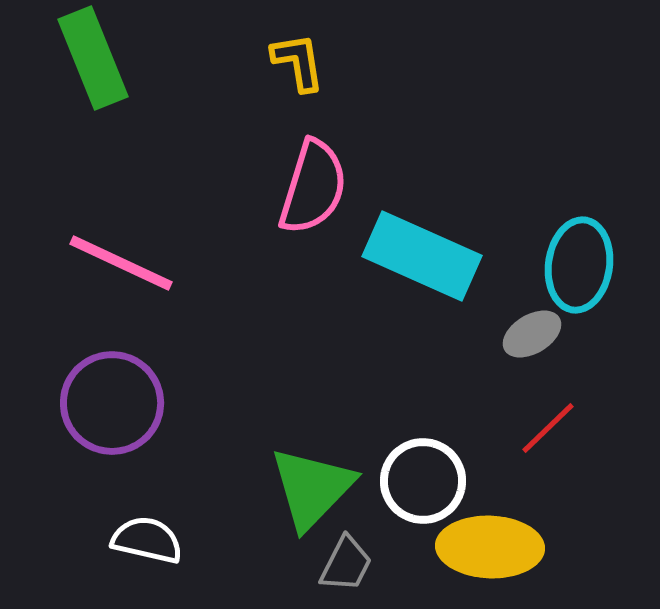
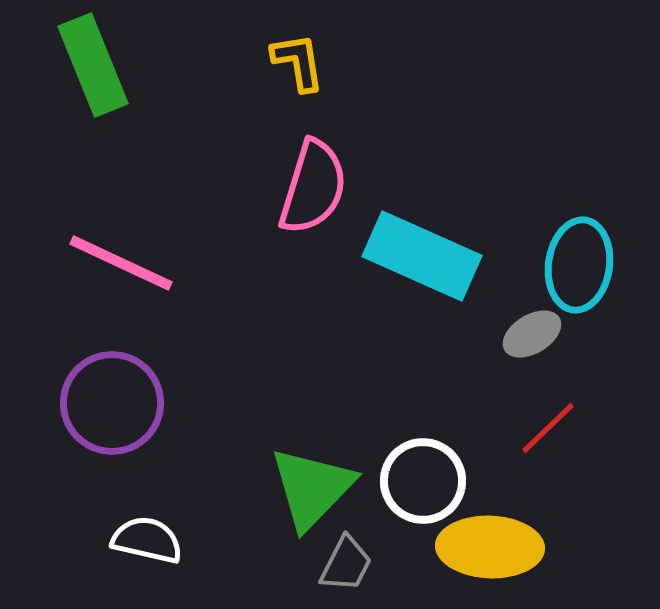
green rectangle: moved 7 px down
